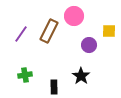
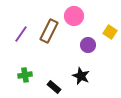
yellow square: moved 1 px right, 1 px down; rotated 32 degrees clockwise
purple circle: moved 1 px left
black star: rotated 12 degrees counterclockwise
black rectangle: rotated 48 degrees counterclockwise
